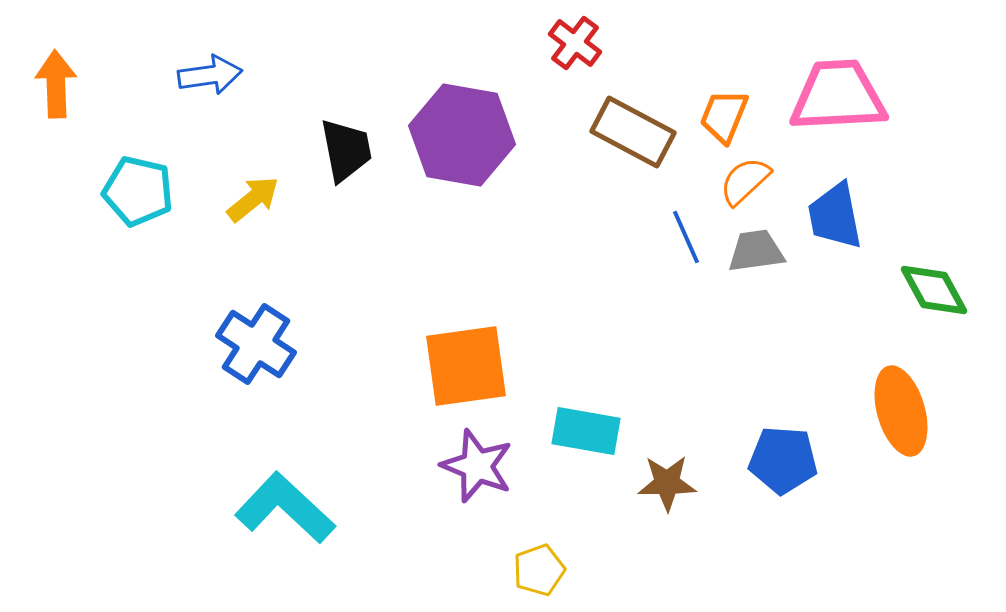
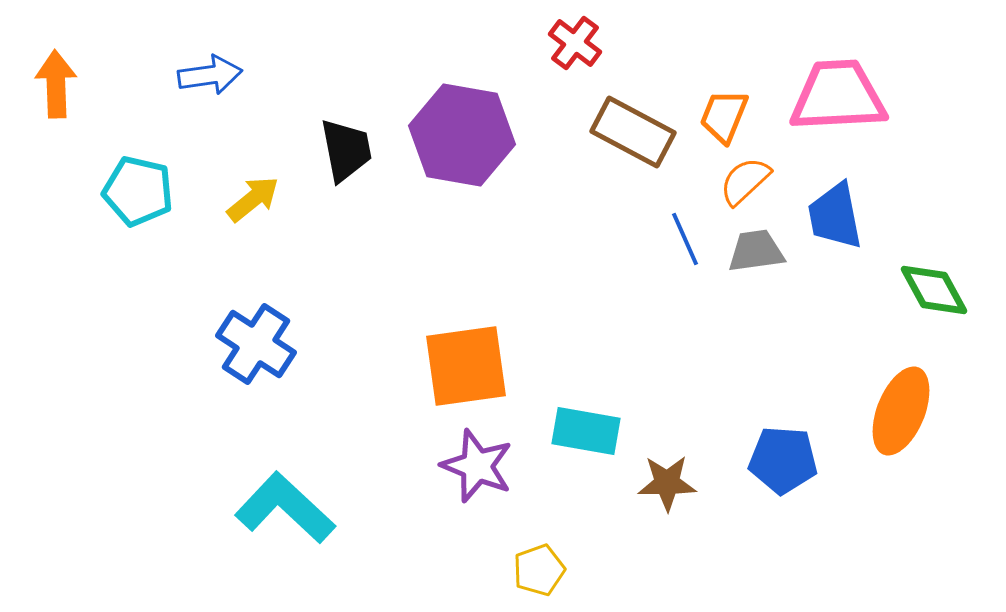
blue line: moved 1 px left, 2 px down
orange ellipse: rotated 38 degrees clockwise
